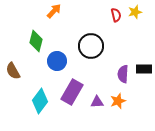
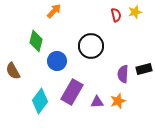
black rectangle: rotated 14 degrees counterclockwise
